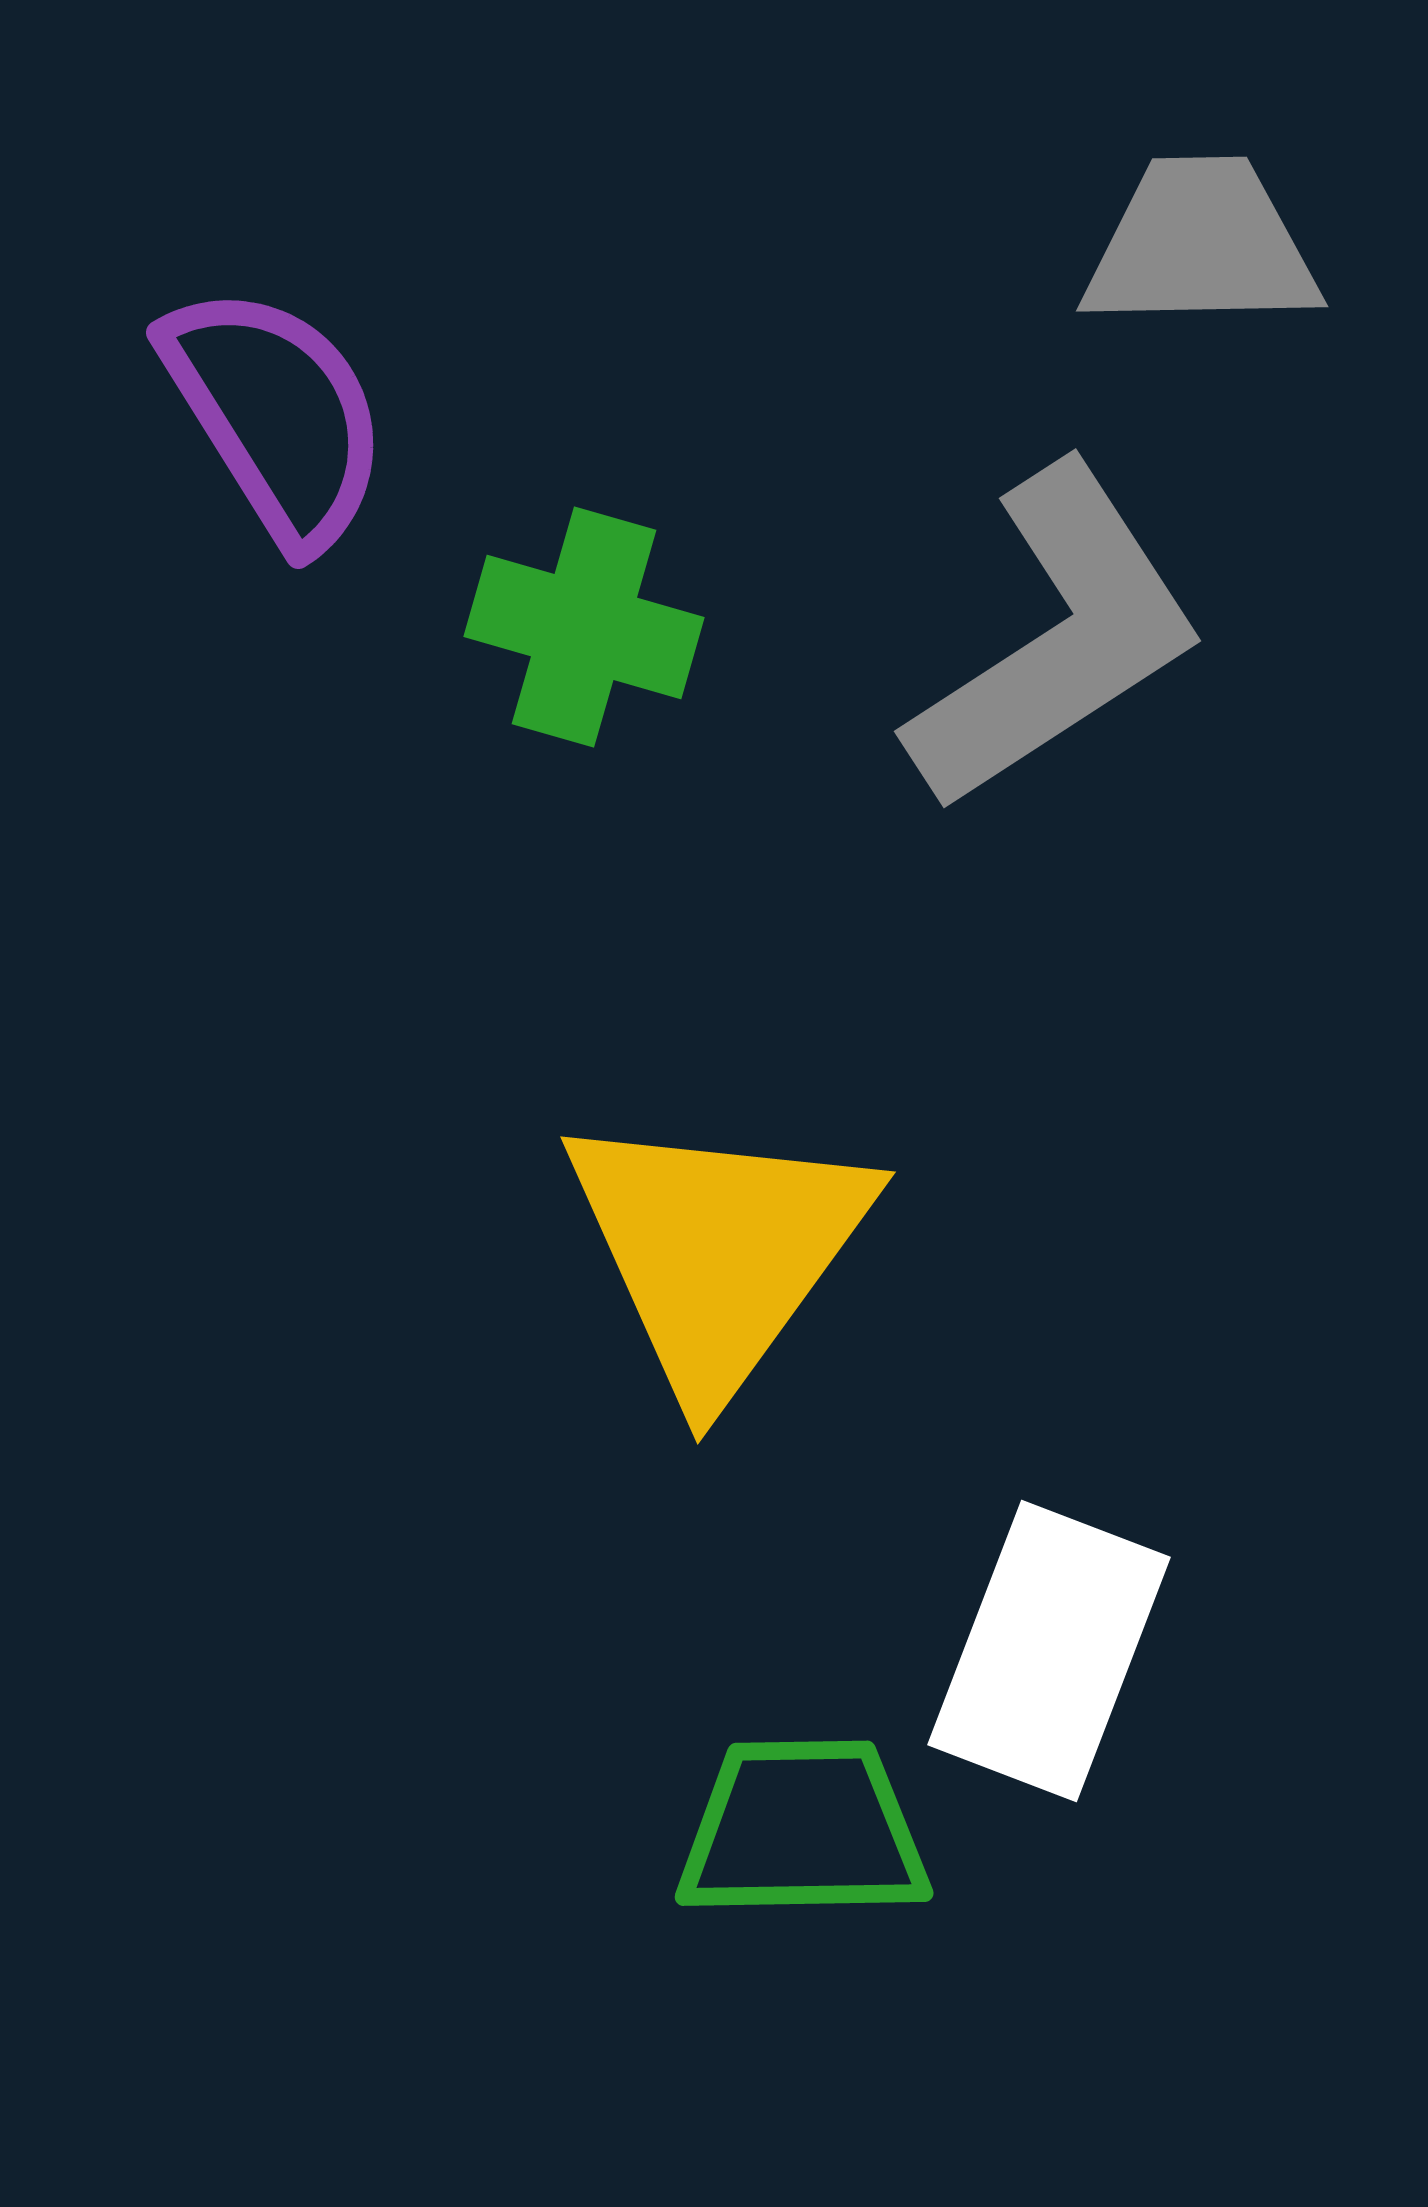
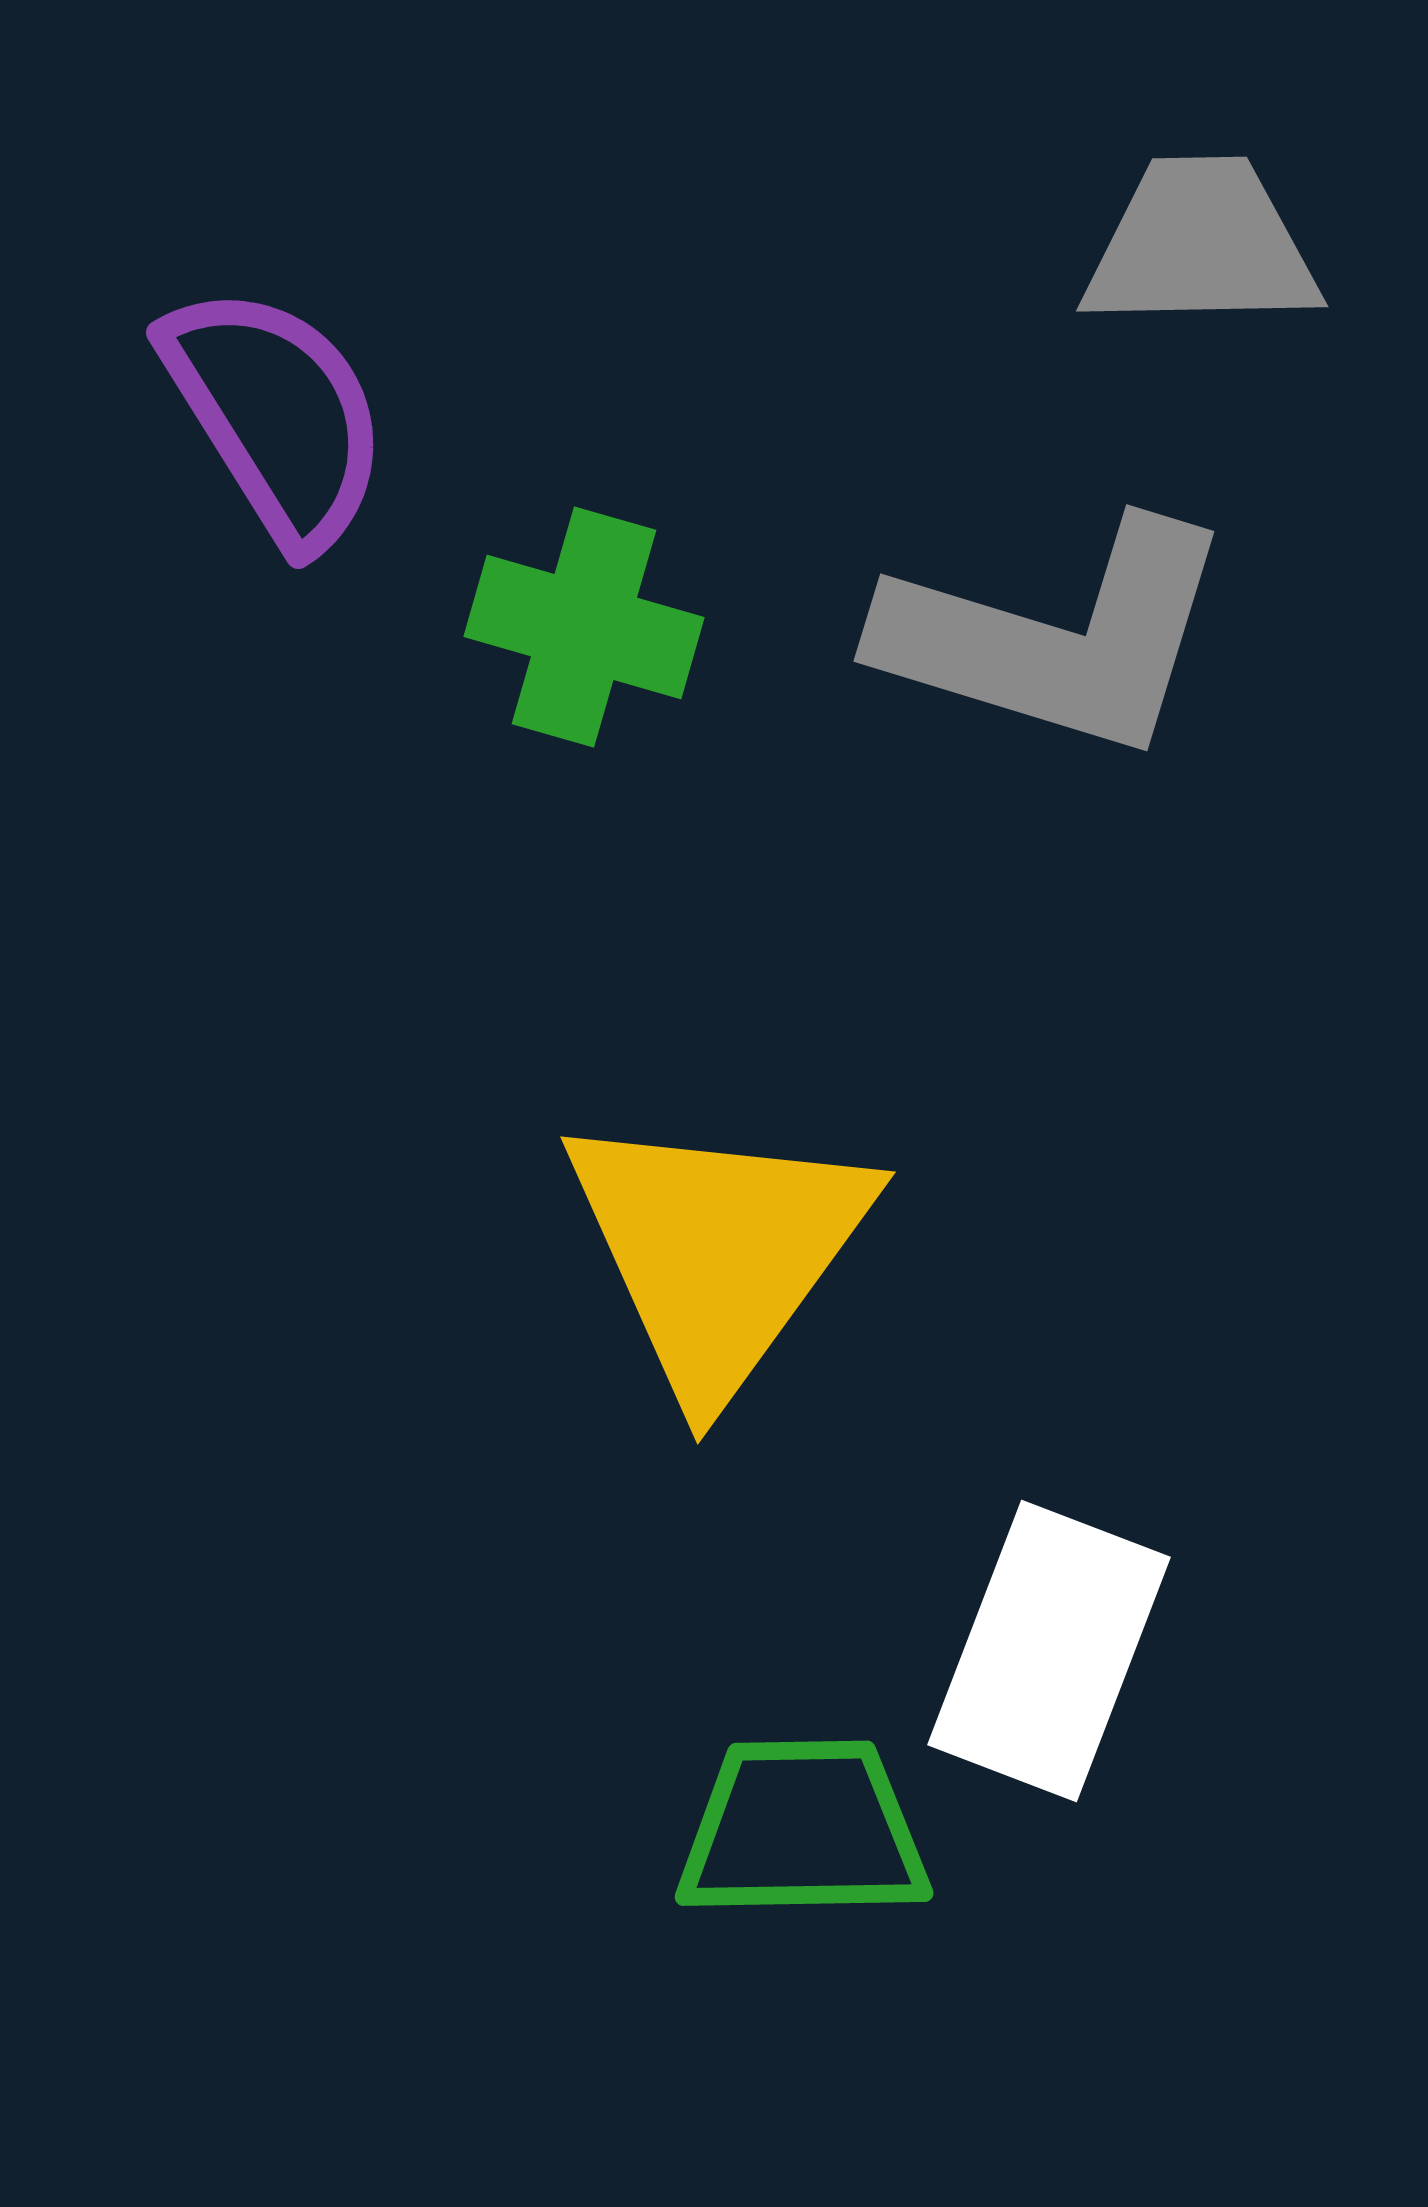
gray L-shape: rotated 50 degrees clockwise
